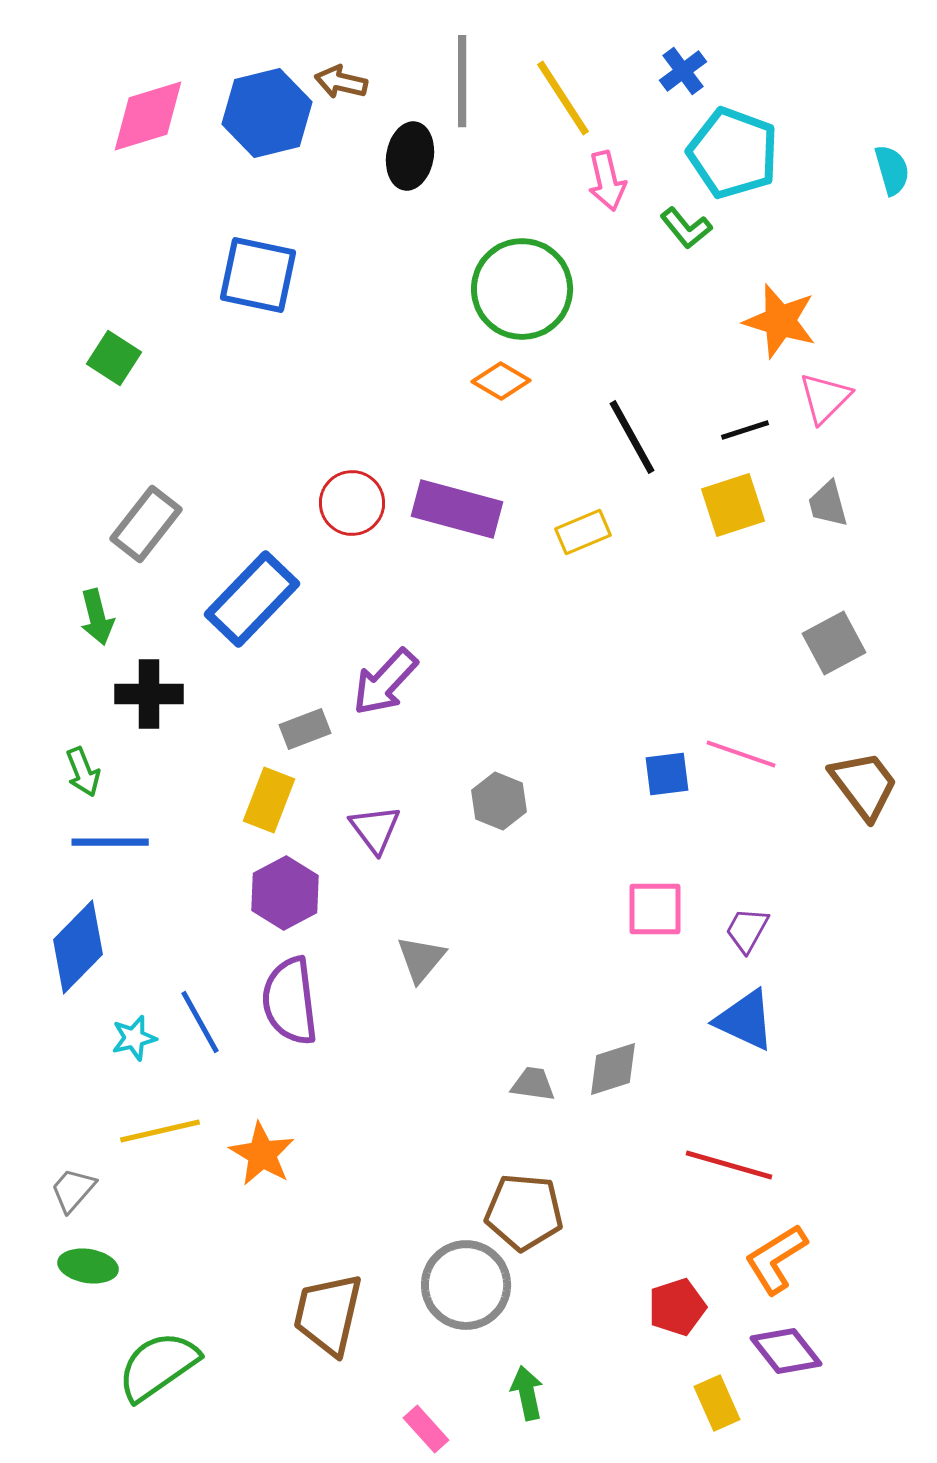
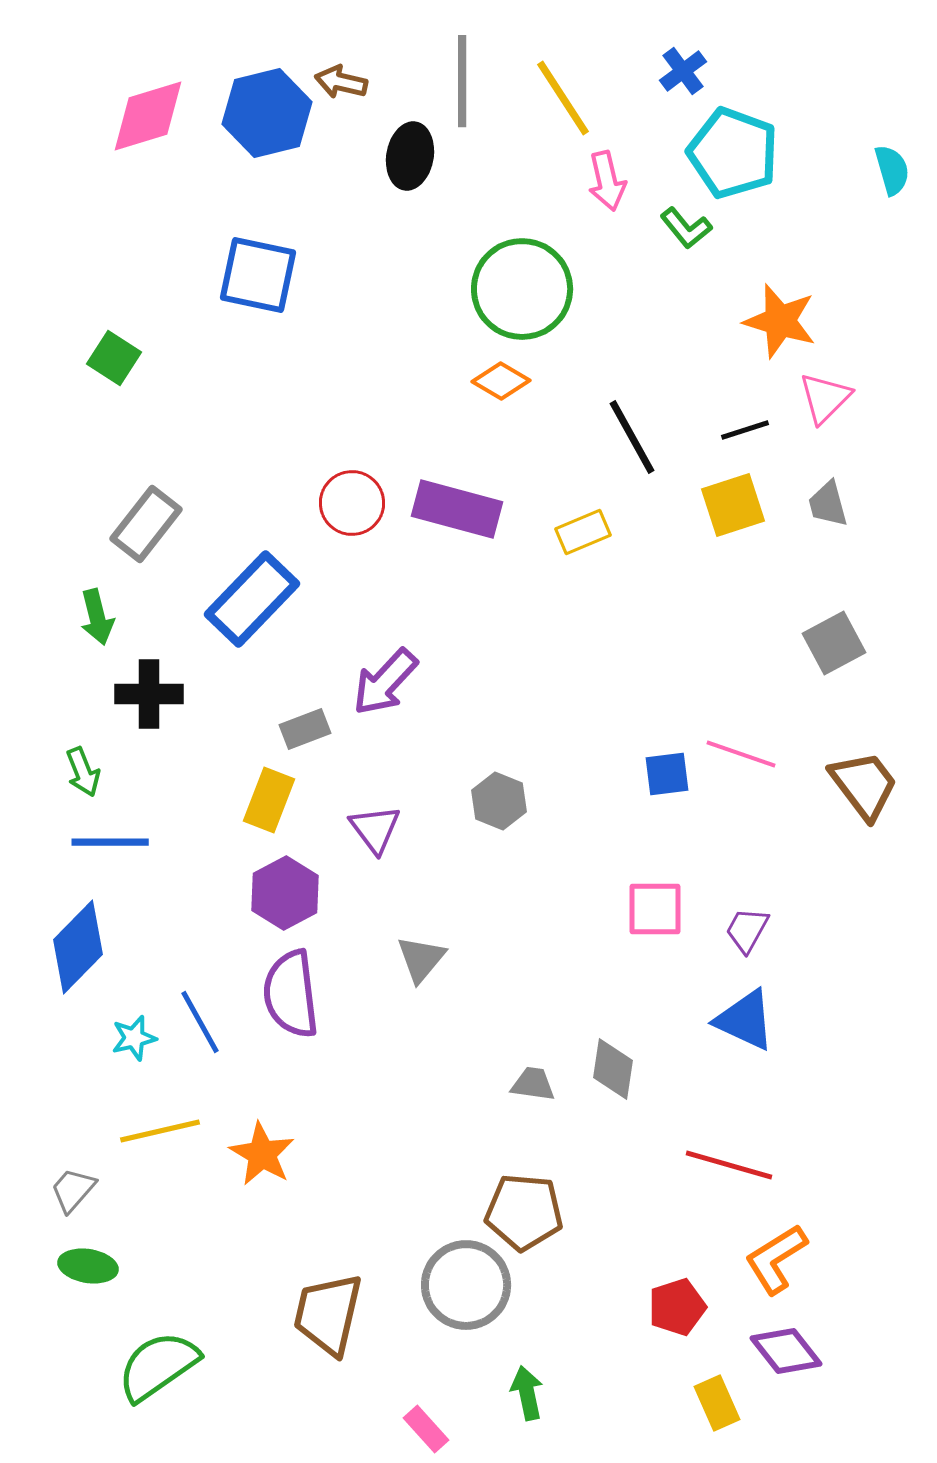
purple semicircle at (290, 1001): moved 1 px right, 7 px up
gray diamond at (613, 1069): rotated 64 degrees counterclockwise
